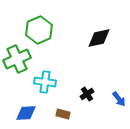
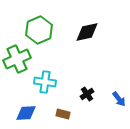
black diamond: moved 12 px left, 6 px up
